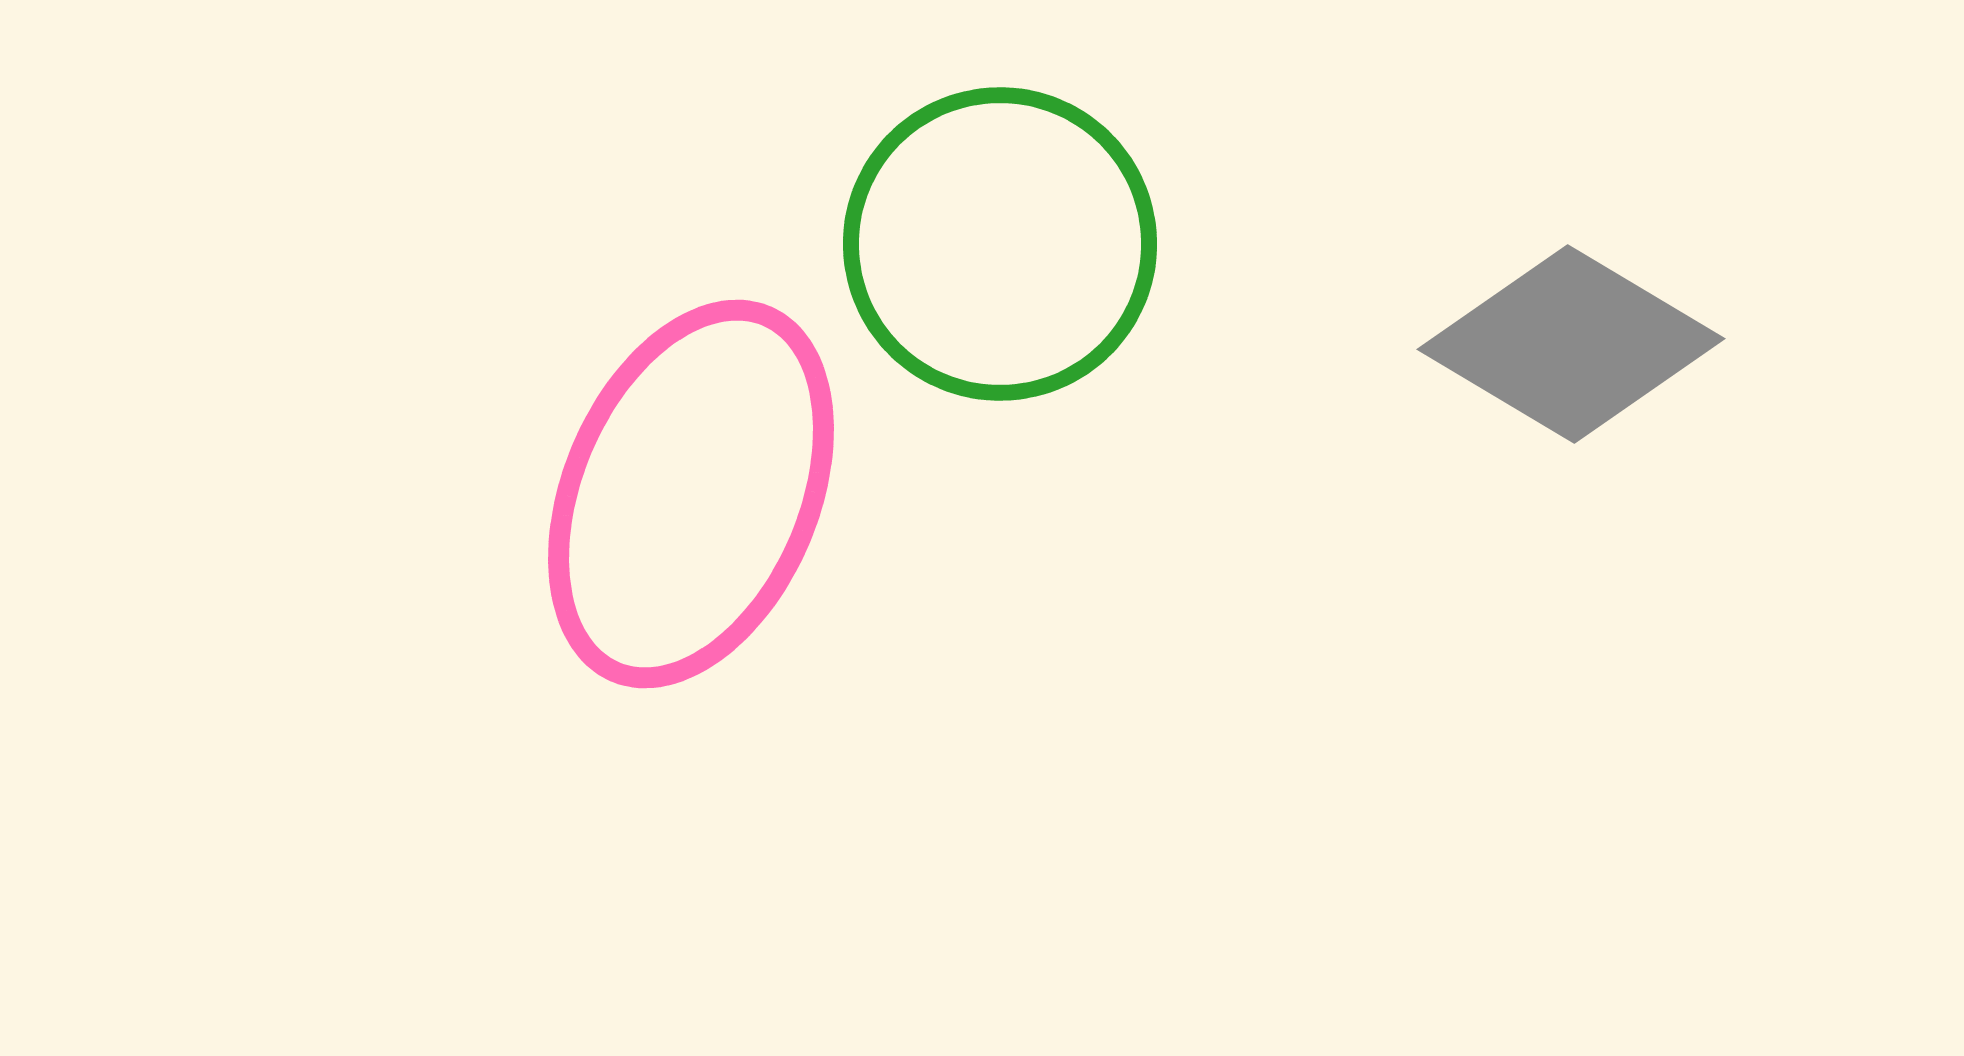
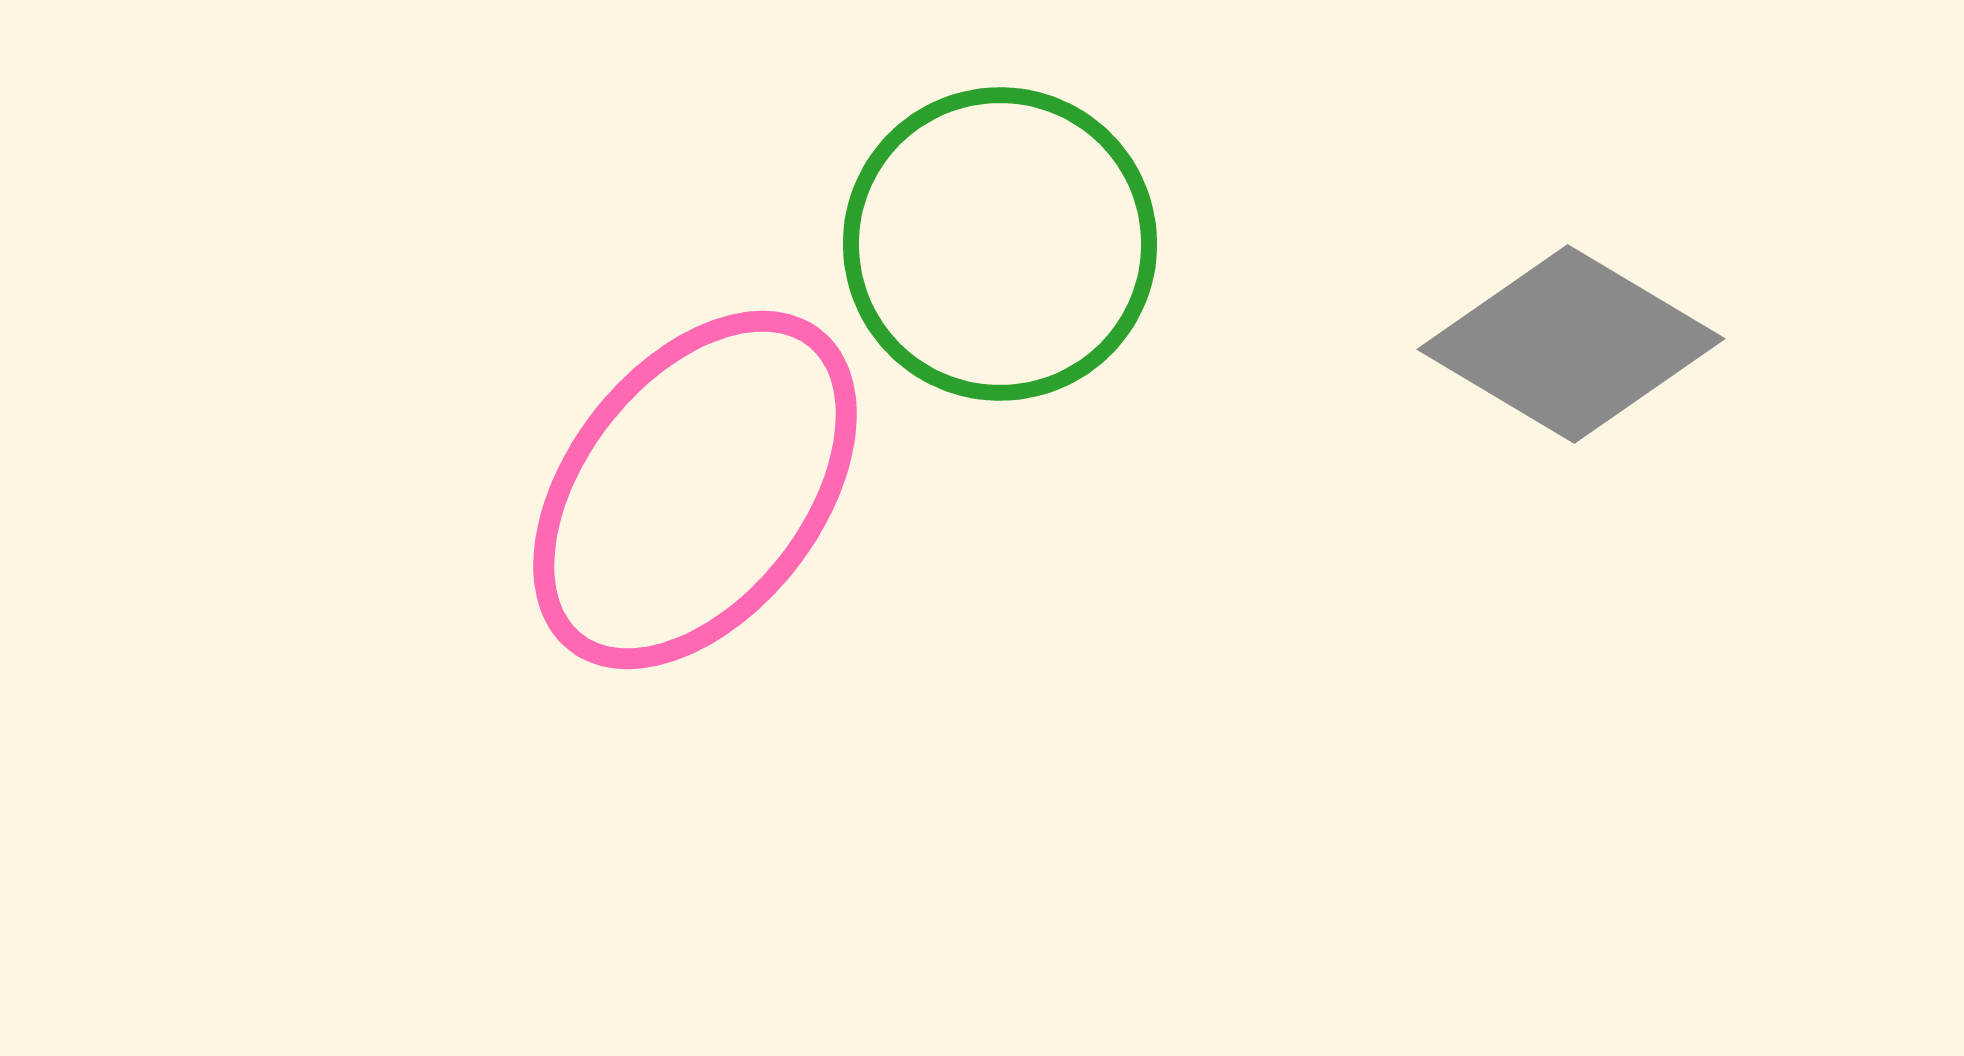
pink ellipse: moved 4 px right, 4 px up; rotated 15 degrees clockwise
